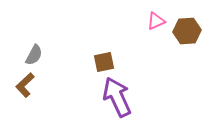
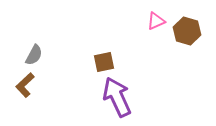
brown hexagon: rotated 20 degrees clockwise
